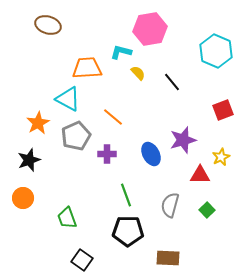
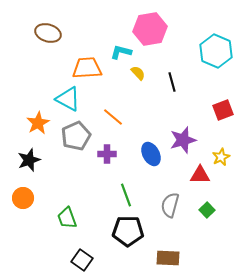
brown ellipse: moved 8 px down
black line: rotated 24 degrees clockwise
